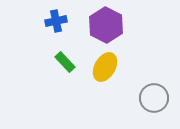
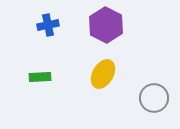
blue cross: moved 8 px left, 4 px down
green rectangle: moved 25 px left, 15 px down; rotated 50 degrees counterclockwise
yellow ellipse: moved 2 px left, 7 px down
